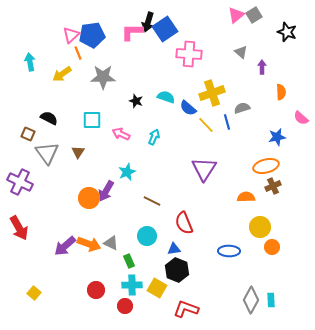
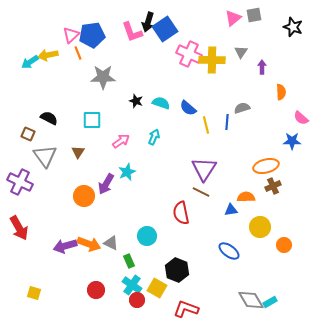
pink triangle at (236, 15): moved 3 px left, 3 px down
gray square at (254, 15): rotated 21 degrees clockwise
pink L-shape at (132, 32): rotated 110 degrees counterclockwise
black star at (287, 32): moved 6 px right, 5 px up
gray triangle at (241, 52): rotated 24 degrees clockwise
pink cross at (189, 54): rotated 20 degrees clockwise
cyan arrow at (30, 62): rotated 114 degrees counterclockwise
yellow arrow at (62, 74): moved 14 px left, 19 px up; rotated 24 degrees clockwise
yellow cross at (212, 93): moved 33 px up; rotated 20 degrees clockwise
cyan semicircle at (166, 97): moved 5 px left, 6 px down
blue line at (227, 122): rotated 21 degrees clockwise
yellow line at (206, 125): rotated 30 degrees clockwise
pink arrow at (121, 134): moved 7 px down; rotated 120 degrees clockwise
blue star at (277, 137): moved 15 px right, 4 px down; rotated 12 degrees clockwise
gray triangle at (47, 153): moved 2 px left, 3 px down
purple arrow at (106, 191): moved 7 px up
orange circle at (89, 198): moved 5 px left, 2 px up
brown line at (152, 201): moved 49 px right, 9 px up
red semicircle at (184, 223): moved 3 px left, 10 px up; rotated 10 degrees clockwise
purple arrow at (65, 246): rotated 25 degrees clockwise
orange circle at (272, 247): moved 12 px right, 2 px up
blue triangle at (174, 249): moved 57 px right, 39 px up
blue ellipse at (229, 251): rotated 35 degrees clockwise
cyan cross at (132, 285): rotated 36 degrees clockwise
yellow square at (34, 293): rotated 24 degrees counterclockwise
gray diamond at (251, 300): rotated 60 degrees counterclockwise
cyan rectangle at (271, 300): moved 1 px left, 2 px down; rotated 64 degrees clockwise
red circle at (125, 306): moved 12 px right, 6 px up
